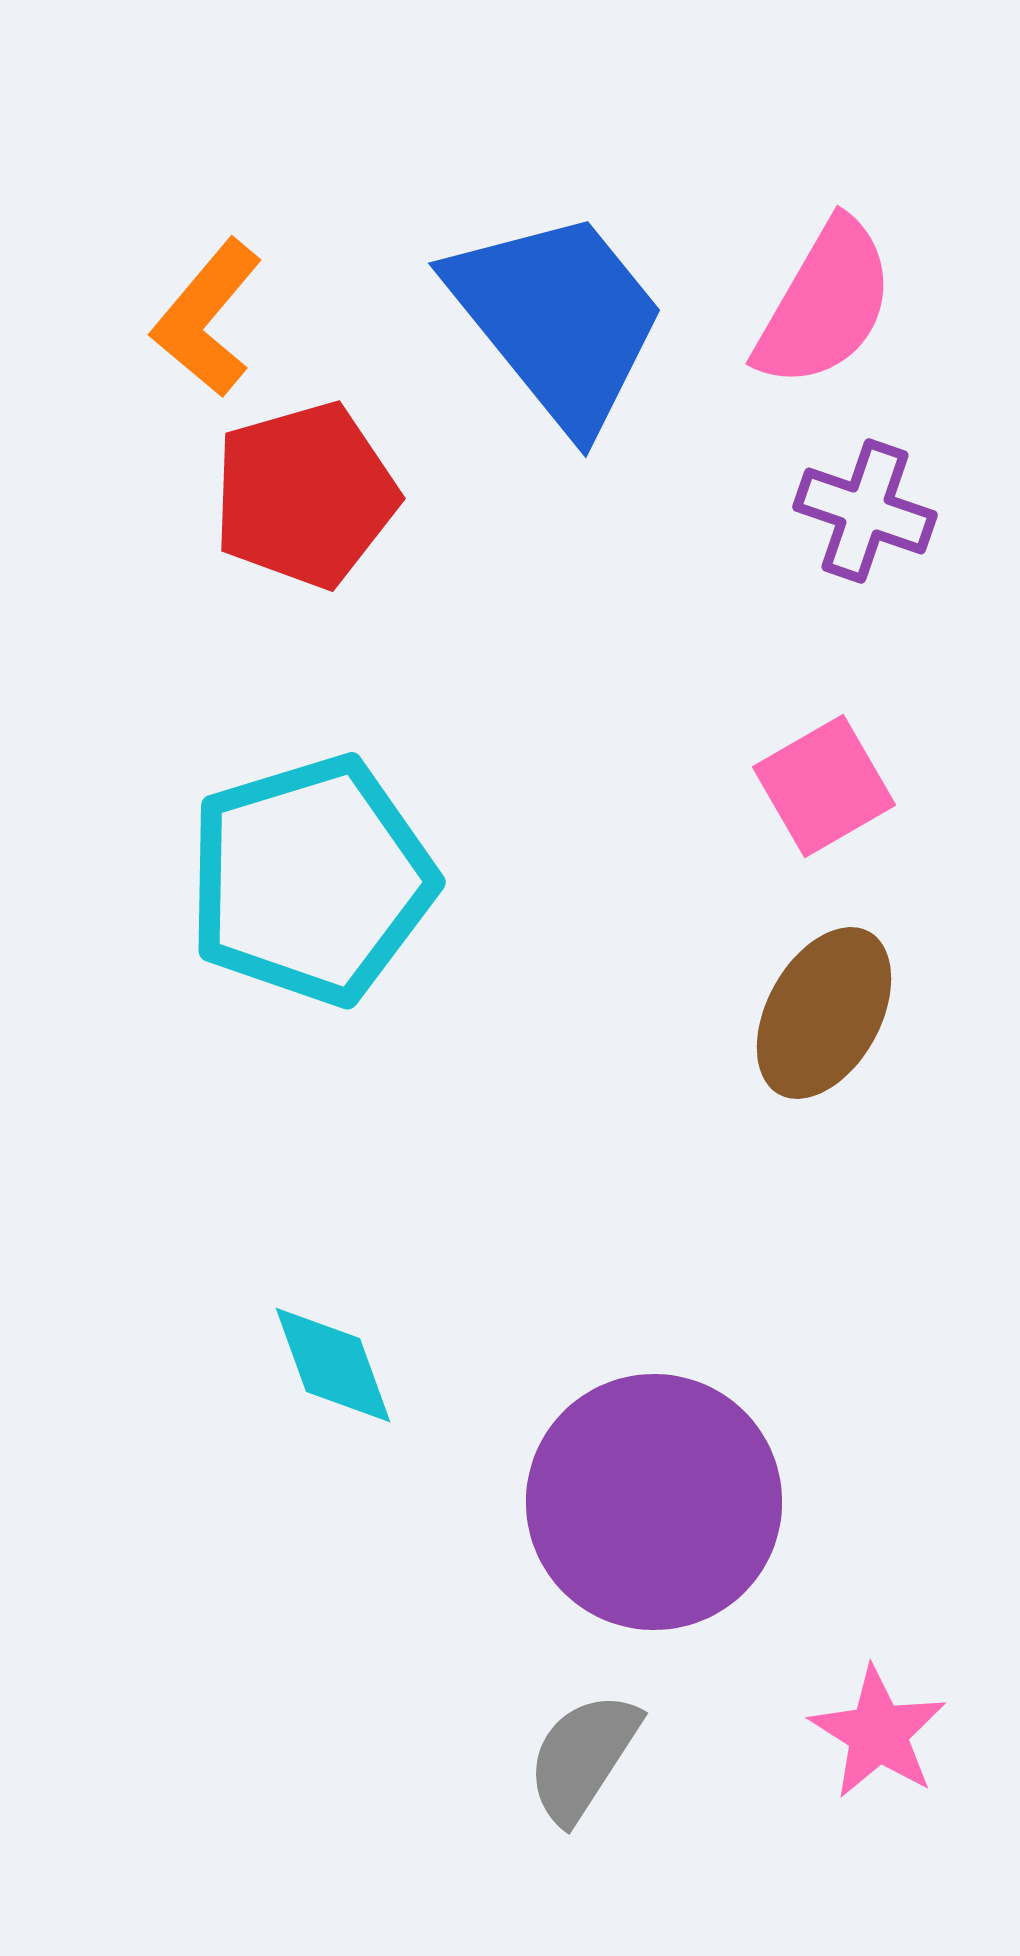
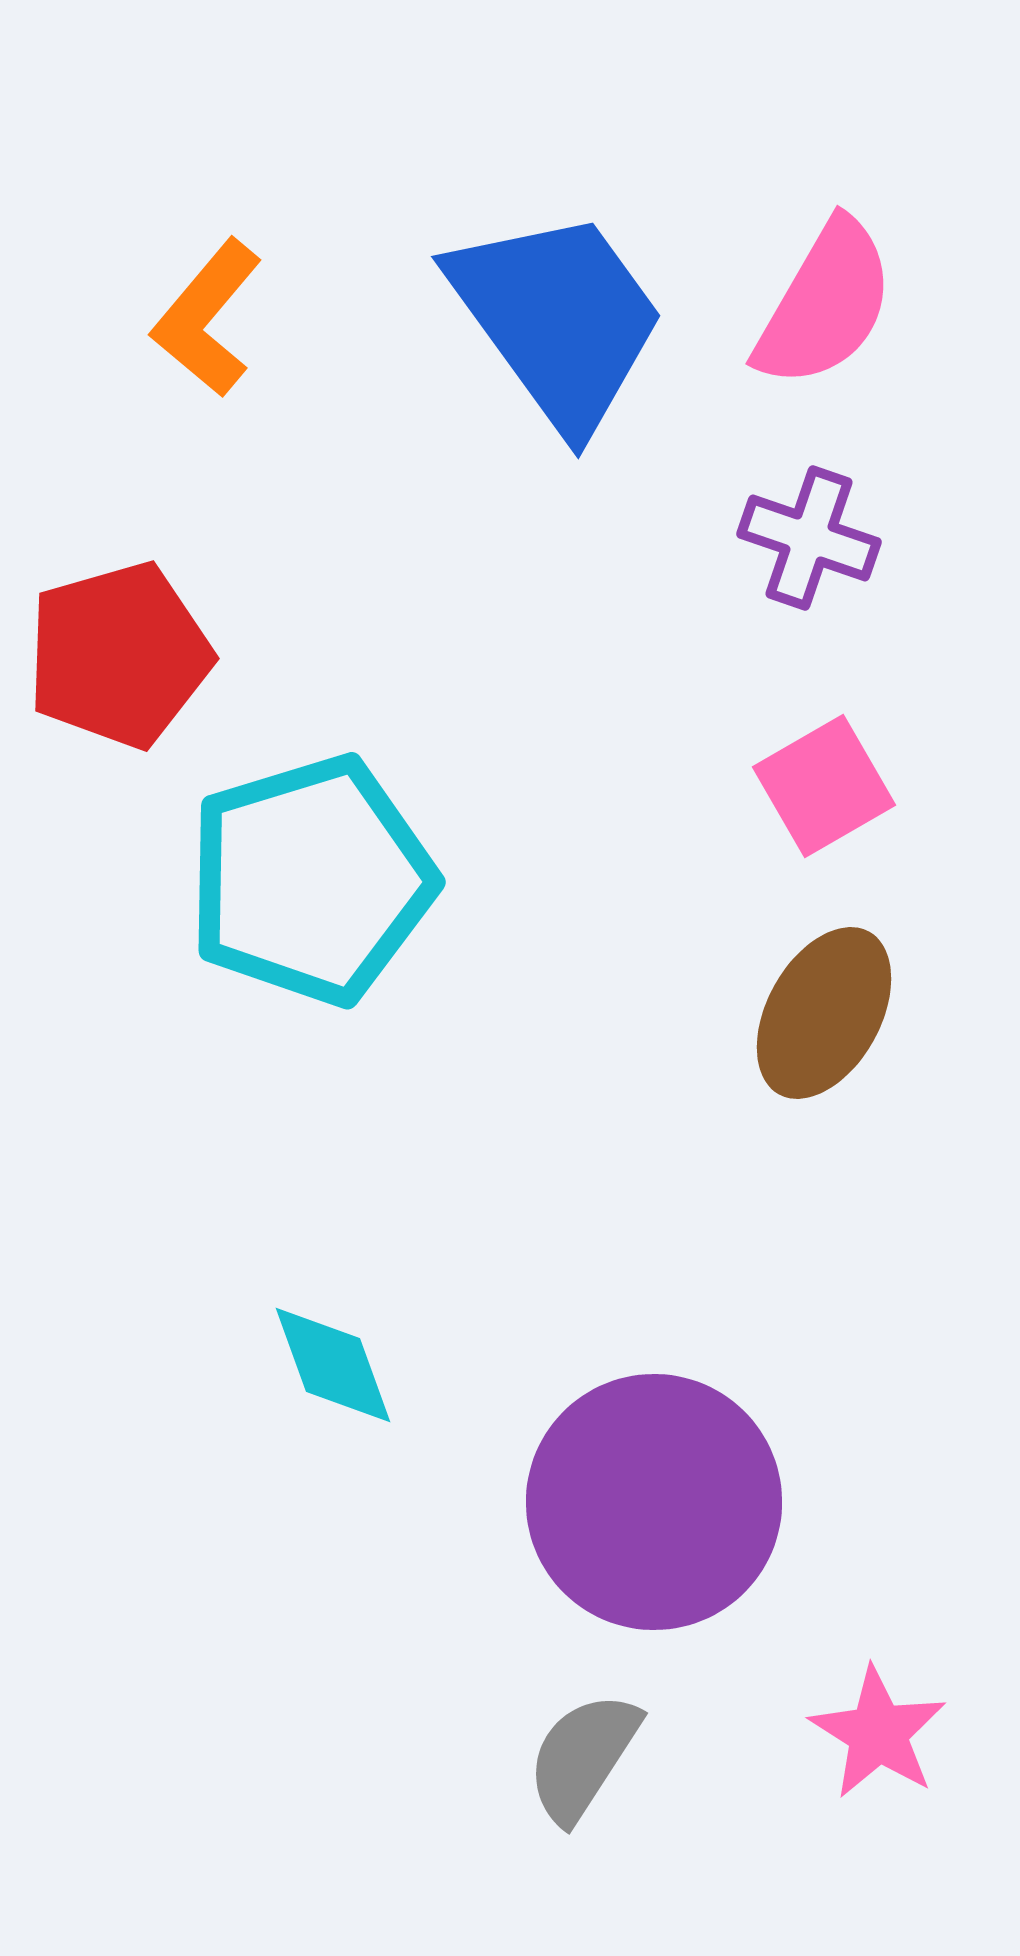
blue trapezoid: rotated 3 degrees clockwise
red pentagon: moved 186 px left, 160 px down
purple cross: moved 56 px left, 27 px down
